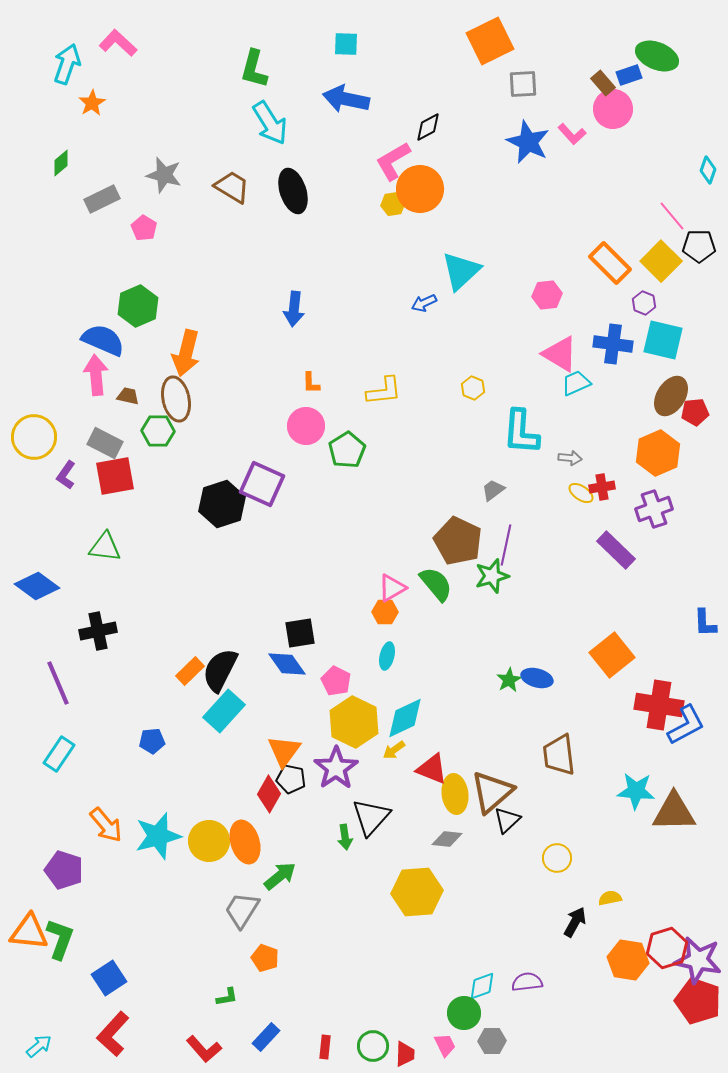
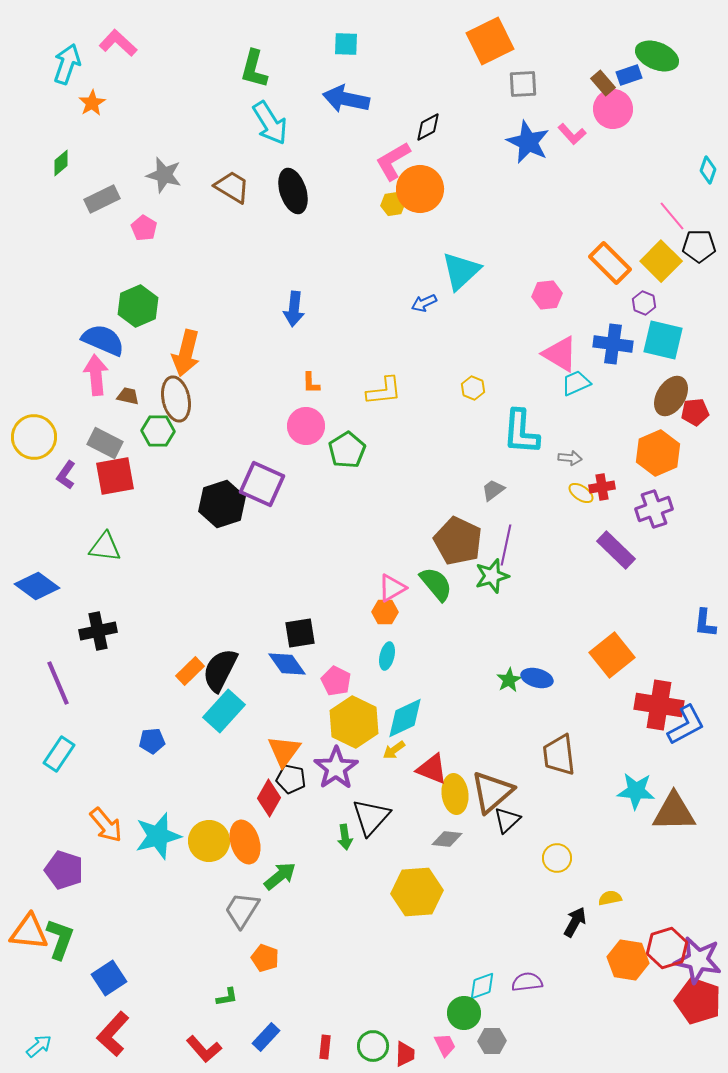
blue L-shape at (705, 623): rotated 8 degrees clockwise
red diamond at (269, 794): moved 4 px down
